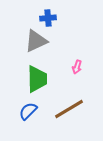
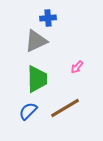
pink arrow: rotated 24 degrees clockwise
brown line: moved 4 px left, 1 px up
